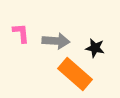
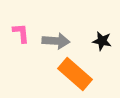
black star: moved 7 px right, 7 px up
